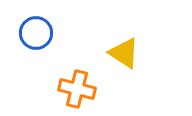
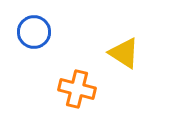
blue circle: moved 2 px left, 1 px up
